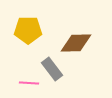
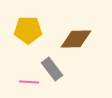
brown diamond: moved 4 px up
pink line: moved 1 px up
